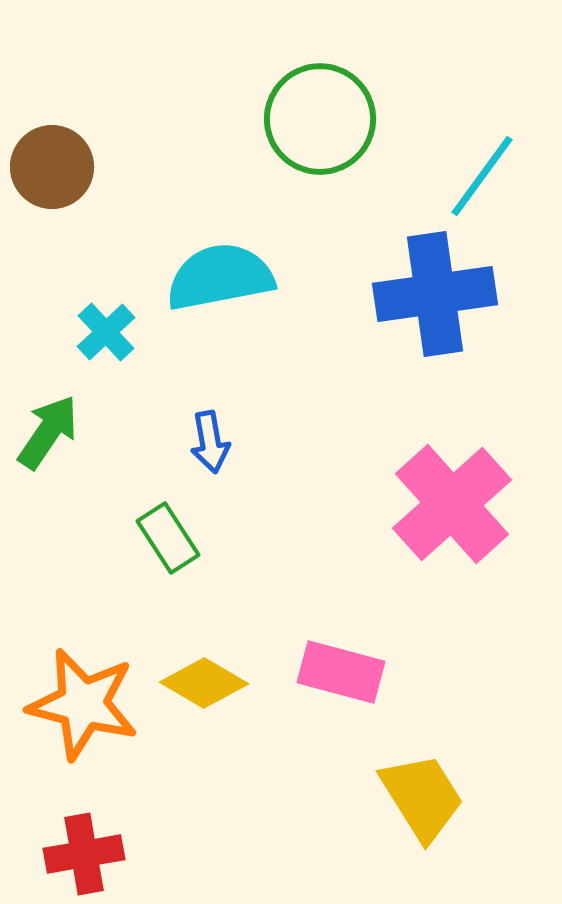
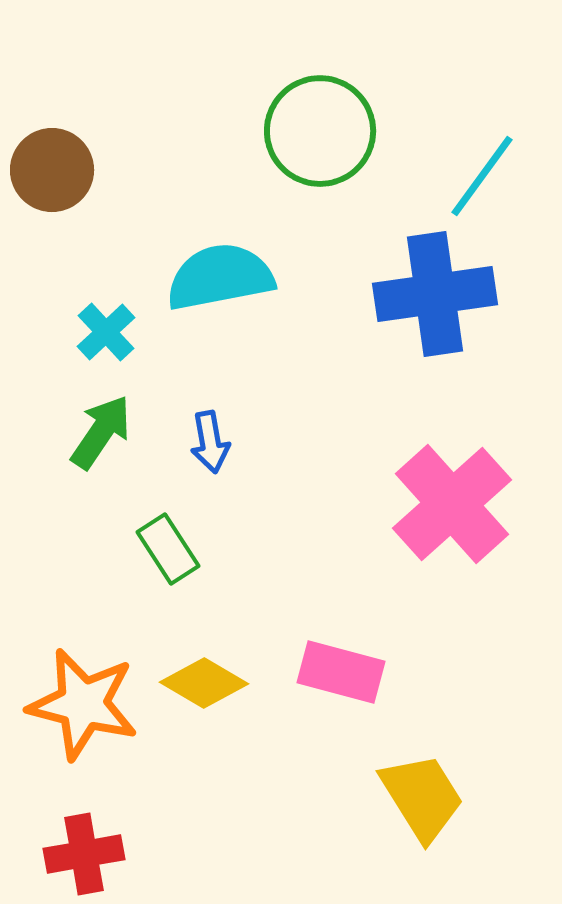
green circle: moved 12 px down
brown circle: moved 3 px down
green arrow: moved 53 px right
green rectangle: moved 11 px down
